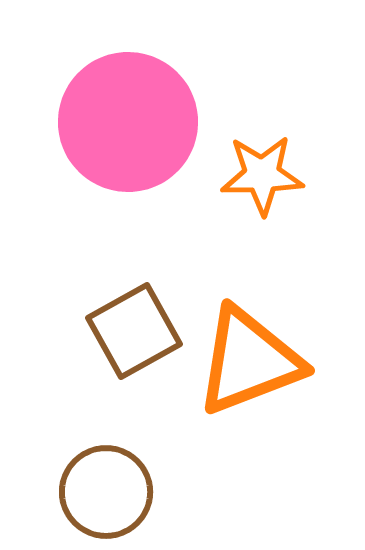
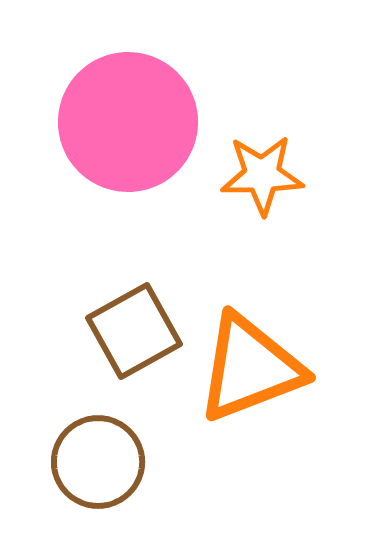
orange triangle: moved 1 px right, 7 px down
brown circle: moved 8 px left, 30 px up
